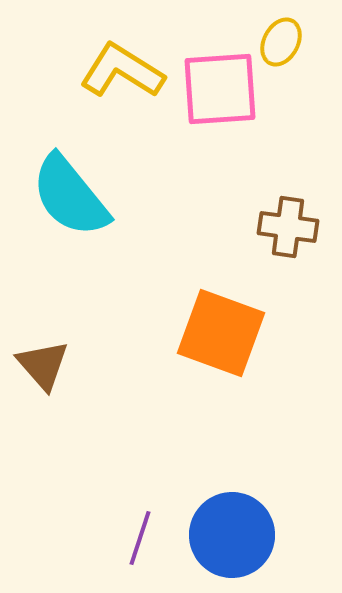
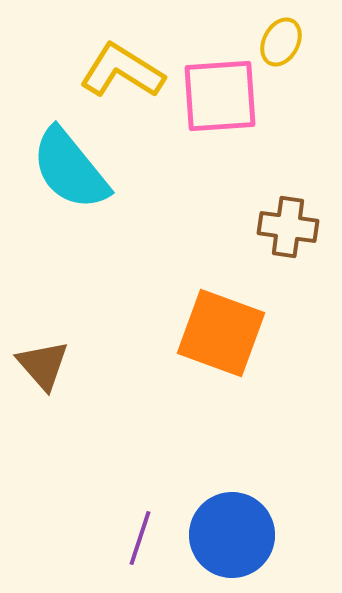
pink square: moved 7 px down
cyan semicircle: moved 27 px up
